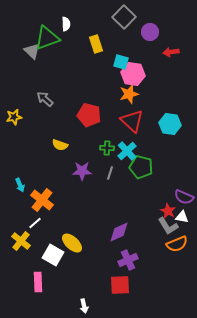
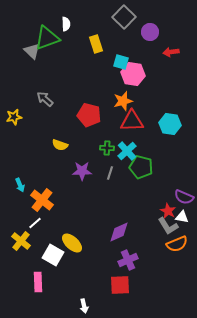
orange star: moved 6 px left, 7 px down
red triangle: rotated 45 degrees counterclockwise
